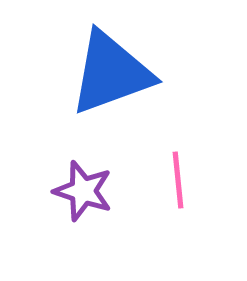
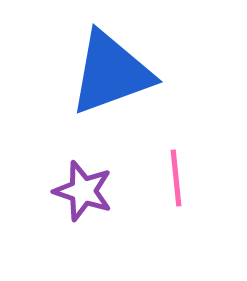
pink line: moved 2 px left, 2 px up
